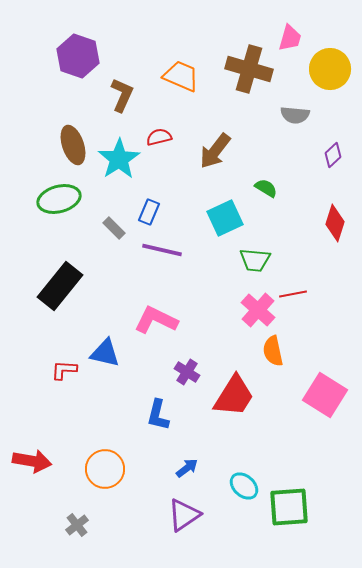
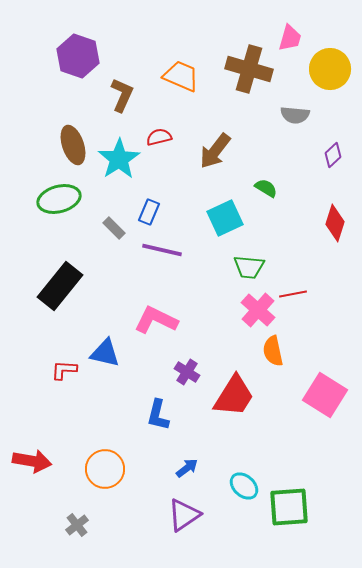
green trapezoid: moved 6 px left, 7 px down
